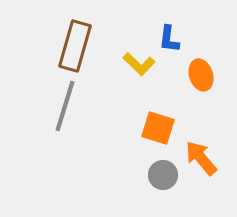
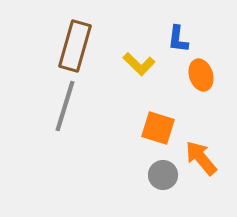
blue L-shape: moved 9 px right
